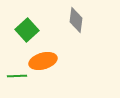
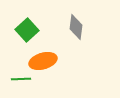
gray diamond: moved 7 px down
green line: moved 4 px right, 3 px down
